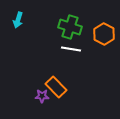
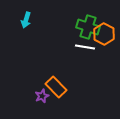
cyan arrow: moved 8 px right
green cross: moved 18 px right
white line: moved 14 px right, 2 px up
purple star: rotated 24 degrees counterclockwise
